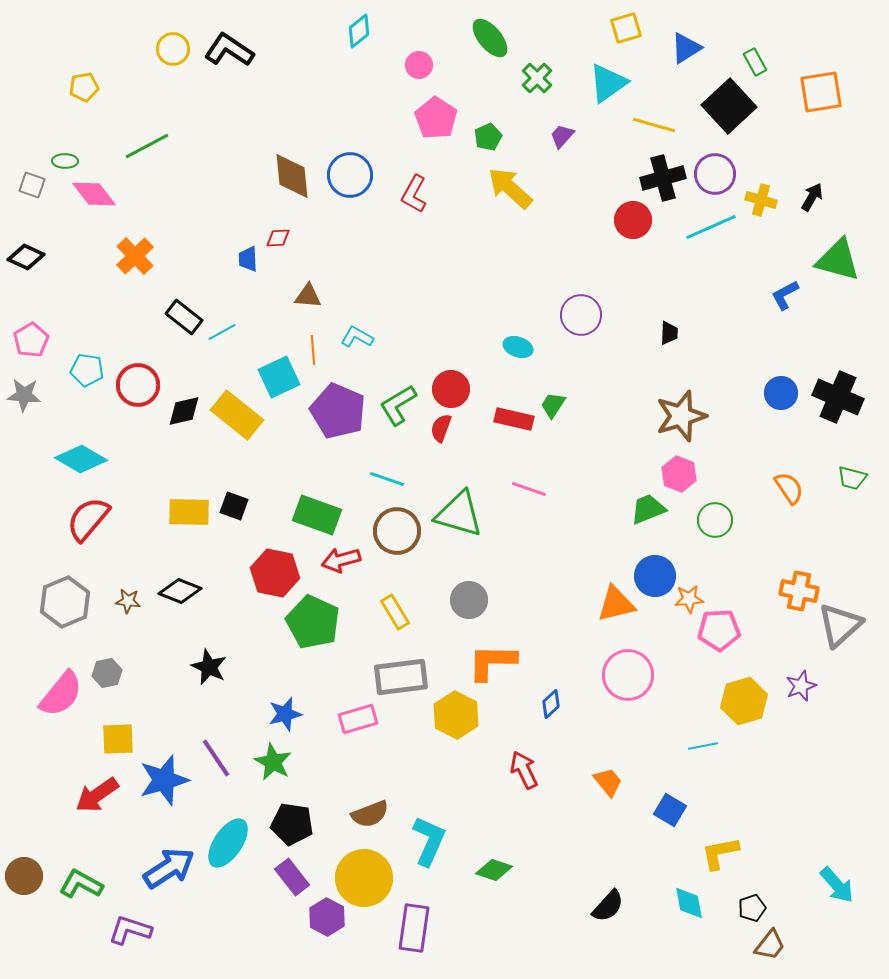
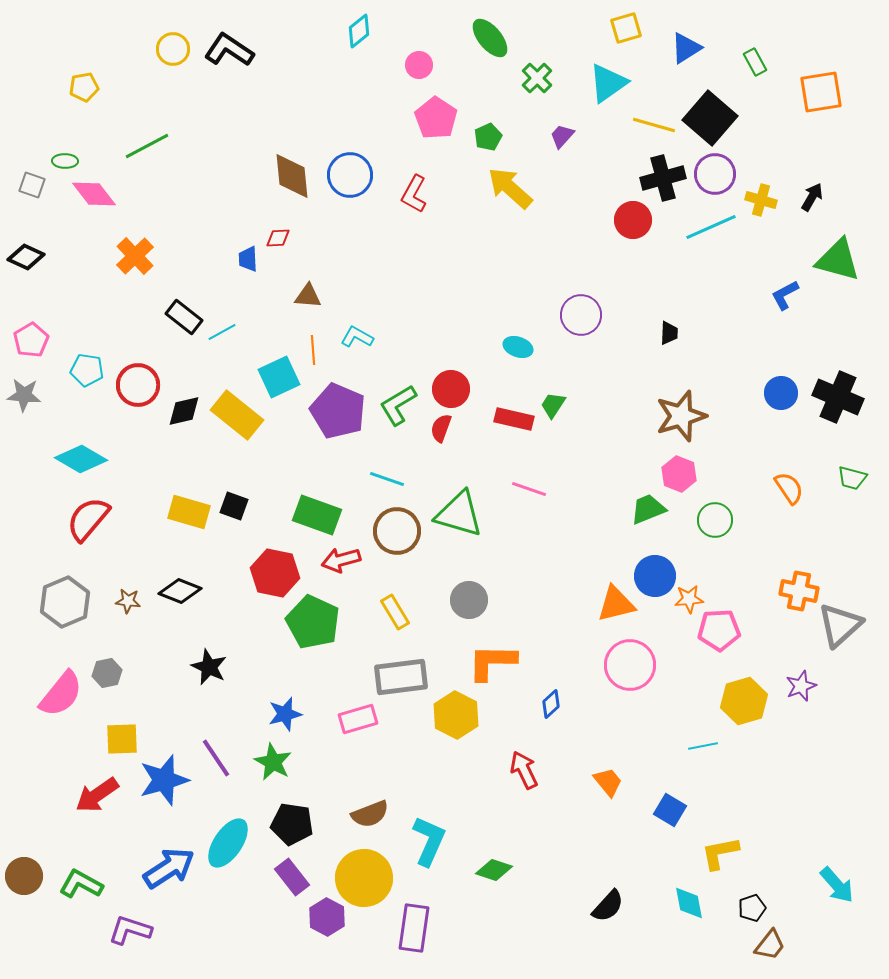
black square at (729, 106): moved 19 px left, 12 px down; rotated 6 degrees counterclockwise
yellow rectangle at (189, 512): rotated 15 degrees clockwise
pink circle at (628, 675): moved 2 px right, 10 px up
yellow square at (118, 739): moved 4 px right
